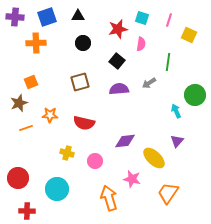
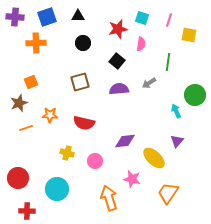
yellow square: rotated 14 degrees counterclockwise
